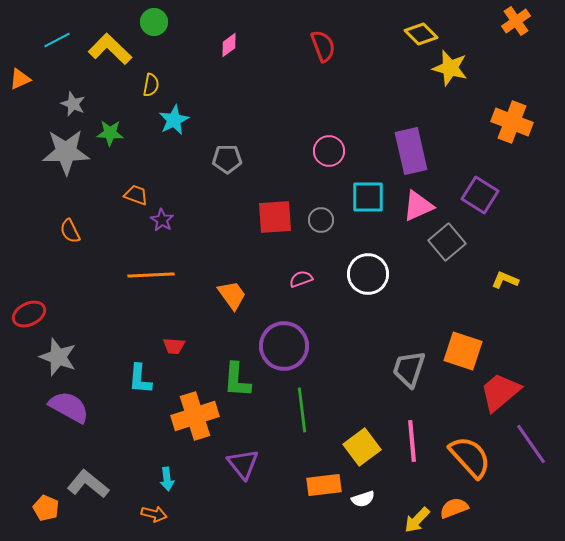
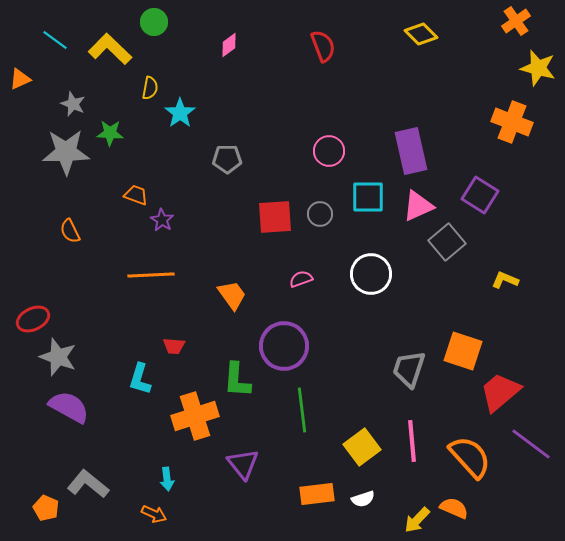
cyan line at (57, 40): moved 2 px left; rotated 64 degrees clockwise
yellow star at (450, 68): moved 88 px right
yellow semicircle at (151, 85): moved 1 px left, 3 px down
cyan star at (174, 120): moved 6 px right, 7 px up; rotated 8 degrees counterclockwise
gray circle at (321, 220): moved 1 px left, 6 px up
white circle at (368, 274): moved 3 px right
red ellipse at (29, 314): moved 4 px right, 5 px down
cyan L-shape at (140, 379): rotated 12 degrees clockwise
purple line at (531, 444): rotated 18 degrees counterclockwise
orange rectangle at (324, 485): moved 7 px left, 9 px down
orange semicircle at (454, 508): rotated 44 degrees clockwise
orange arrow at (154, 514): rotated 10 degrees clockwise
